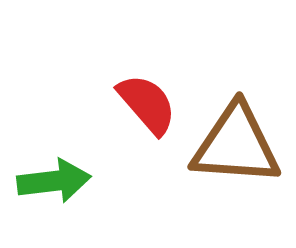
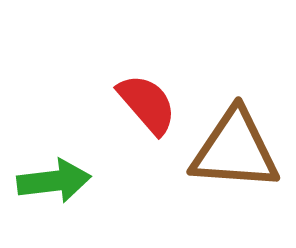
brown triangle: moved 1 px left, 5 px down
